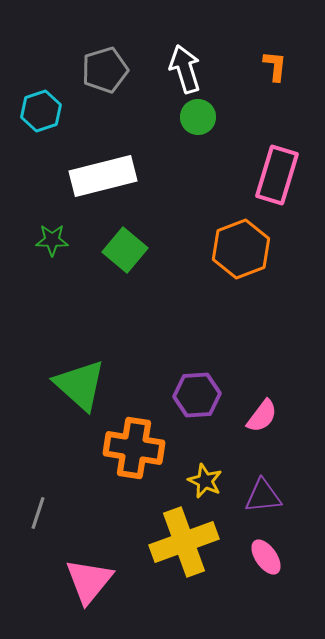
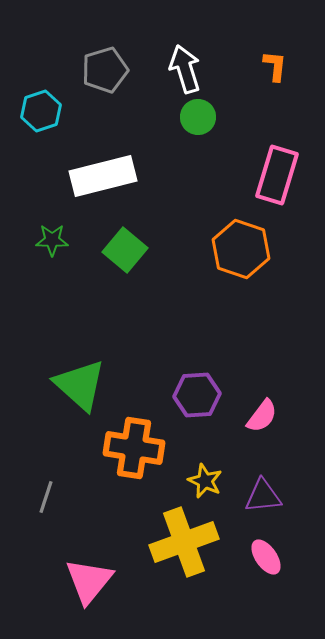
orange hexagon: rotated 20 degrees counterclockwise
gray line: moved 8 px right, 16 px up
